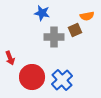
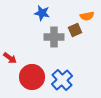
red arrow: rotated 32 degrees counterclockwise
